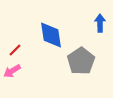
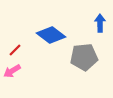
blue diamond: rotated 44 degrees counterclockwise
gray pentagon: moved 3 px right, 4 px up; rotated 28 degrees clockwise
